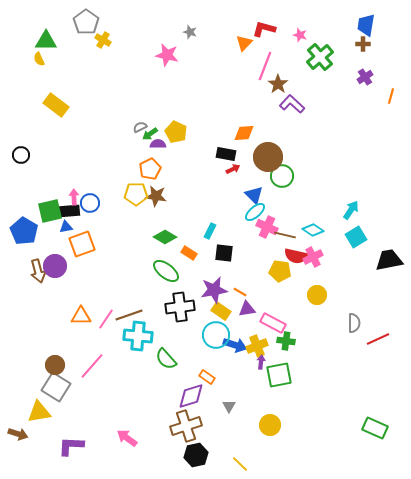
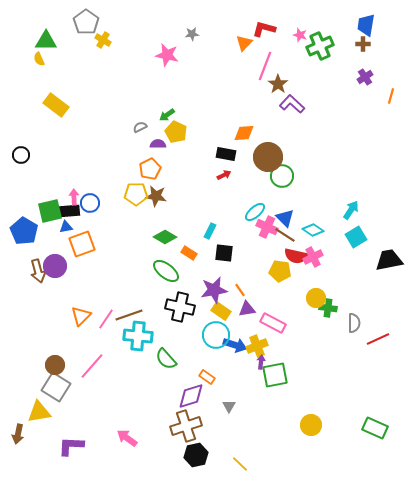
gray star at (190, 32): moved 2 px right, 2 px down; rotated 24 degrees counterclockwise
green cross at (320, 57): moved 11 px up; rotated 16 degrees clockwise
green arrow at (150, 134): moved 17 px right, 19 px up
red arrow at (233, 169): moved 9 px left, 6 px down
blue triangle at (254, 195): moved 31 px right, 23 px down
brown line at (285, 235): rotated 20 degrees clockwise
orange line at (240, 292): moved 2 px up; rotated 24 degrees clockwise
yellow circle at (317, 295): moved 1 px left, 3 px down
black cross at (180, 307): rotated 20 degrees clockwise
orange triangle at (81, 316): rotated 45 degrees counterclockwise
green cross at (286, 341): moved 42 px right, 33 px up
green square at (279, 375): moved 4 px left
yellow circle at (270, 425): moved 41 px right
brown arrow at (18, 434): rotated 84 degrees clockwise
